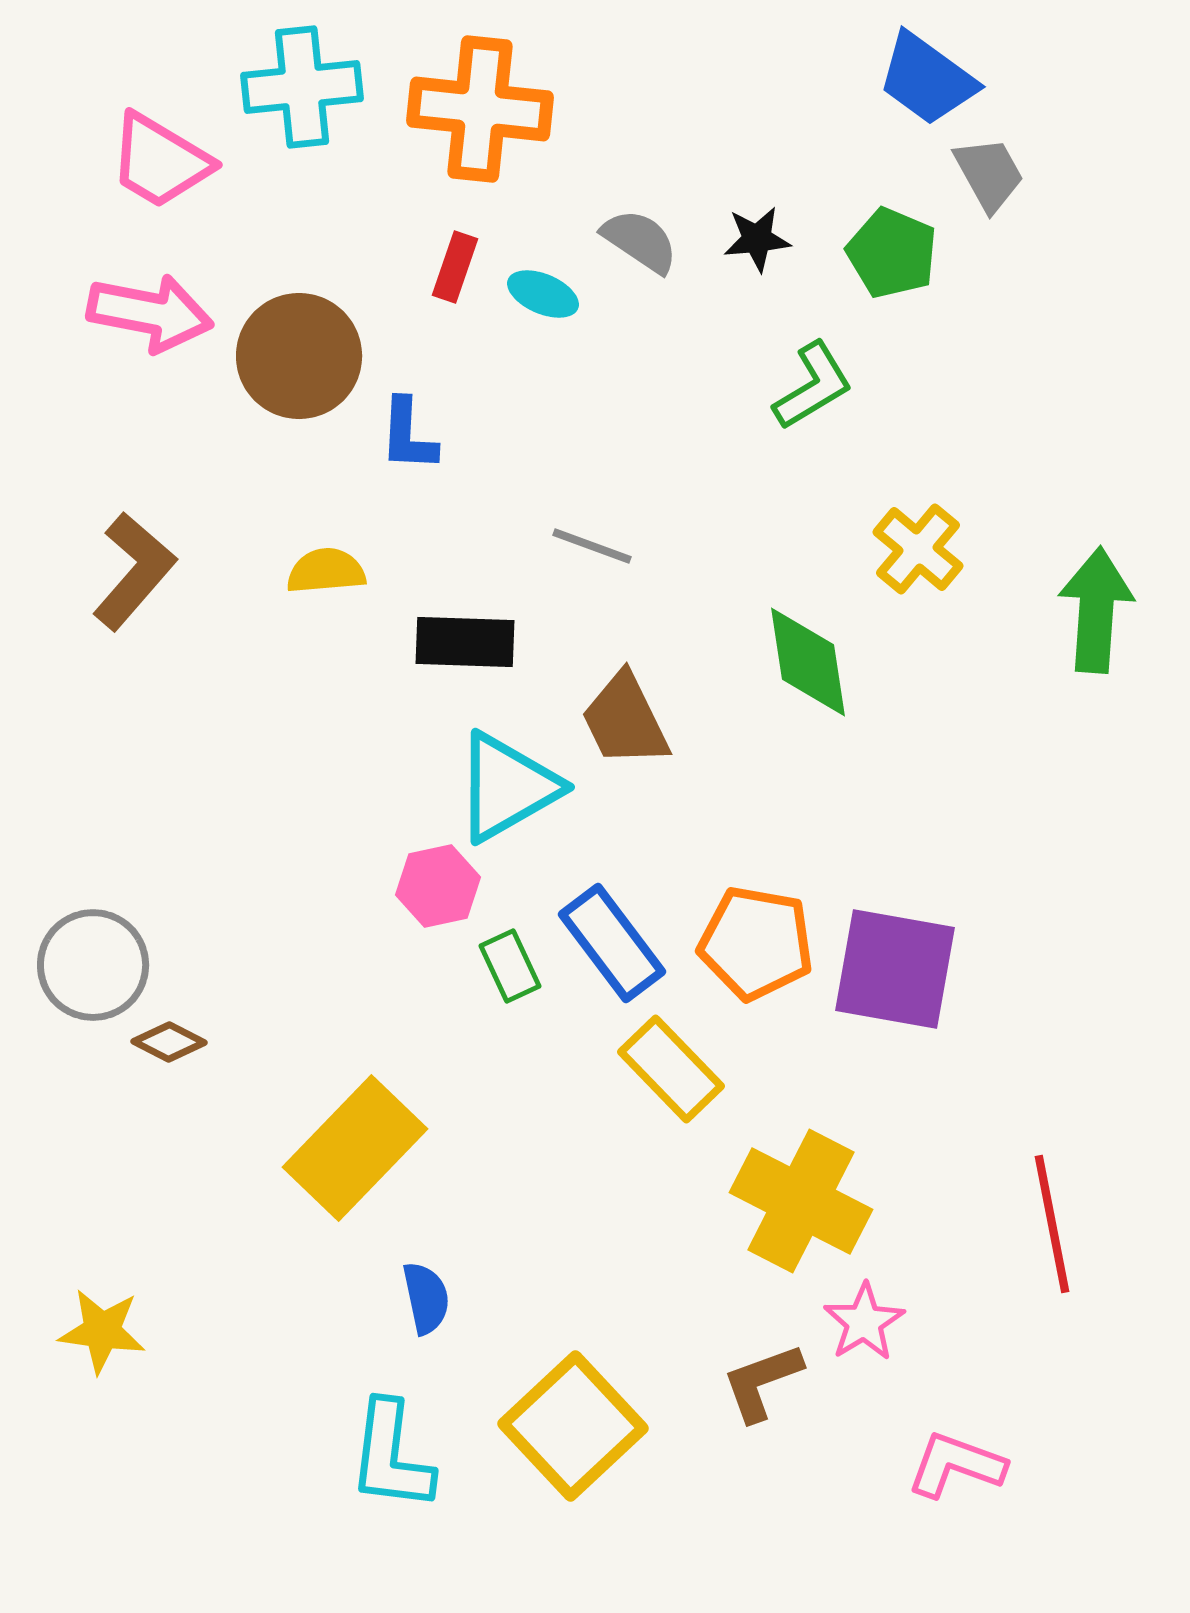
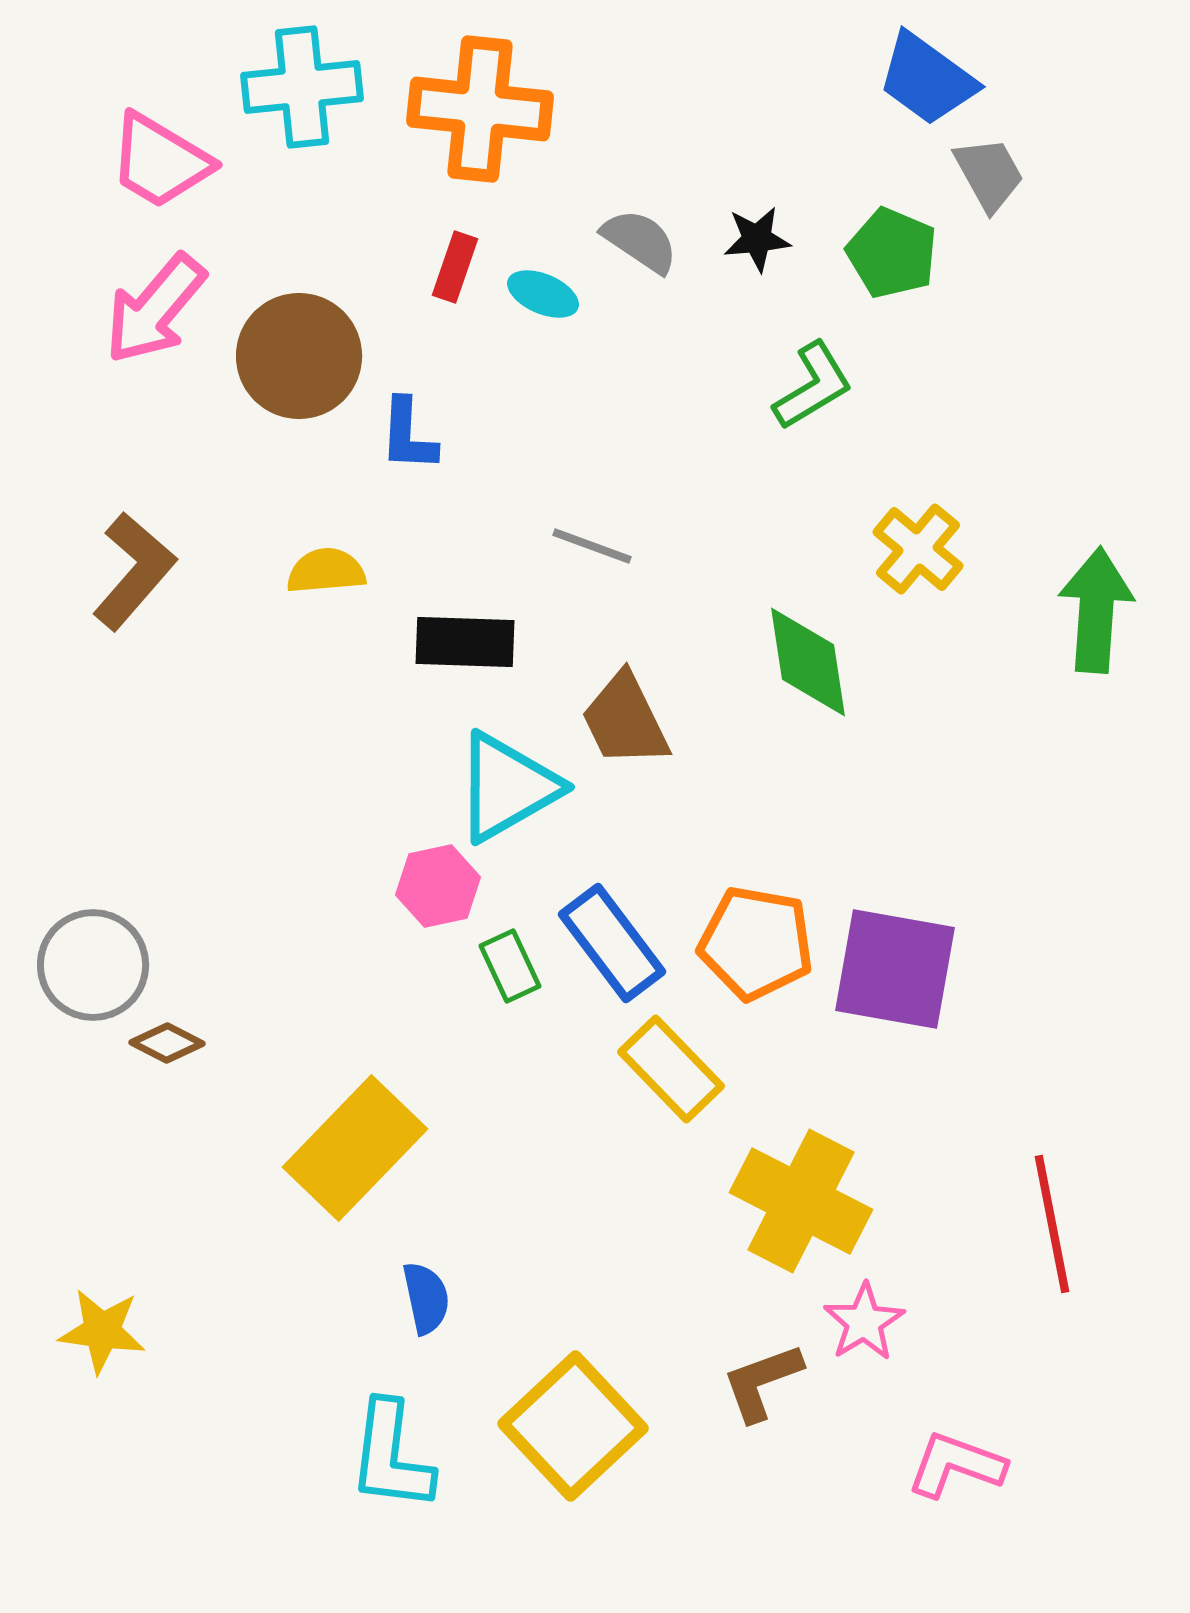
pink arrow at (150, 313): moved 5 px right, 4 px up; rotated 119 degrees clockwise
brown diamond at (169, 1042): moved 2 px left, 1 px down
